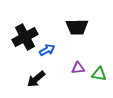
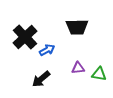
black cross: rotated 15 degrees counterclockwise
black arrow: moved 5 px right
